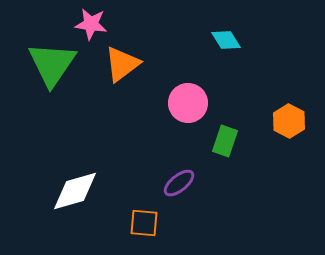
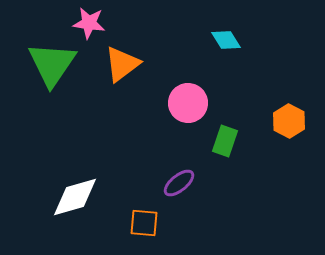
pink star: moved 2 px left, 1 px up
white diamond: moved 6 px down
